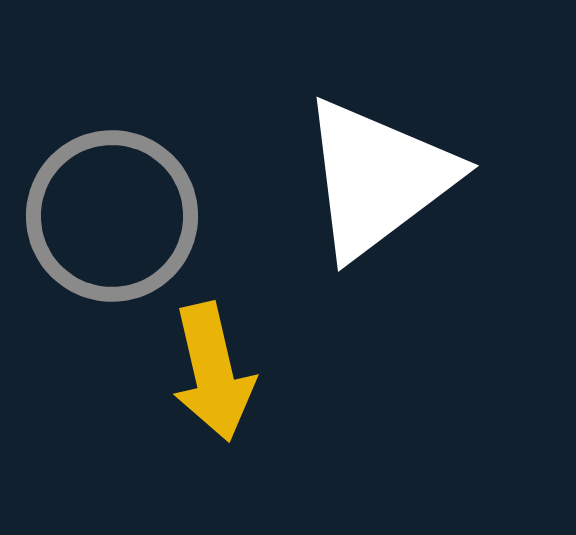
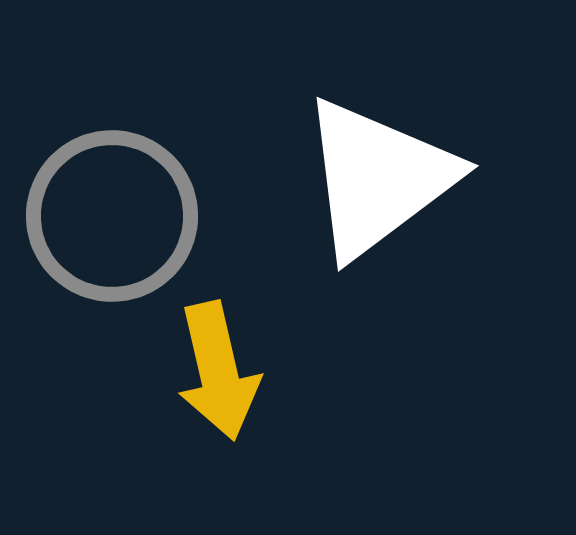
yellow arrow: moved 5 px right, 1 px up
